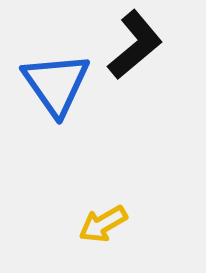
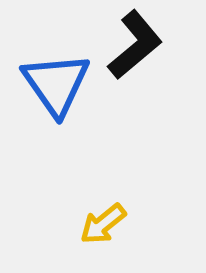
yellow arrow: rotated 9 degrees counterclockwise
